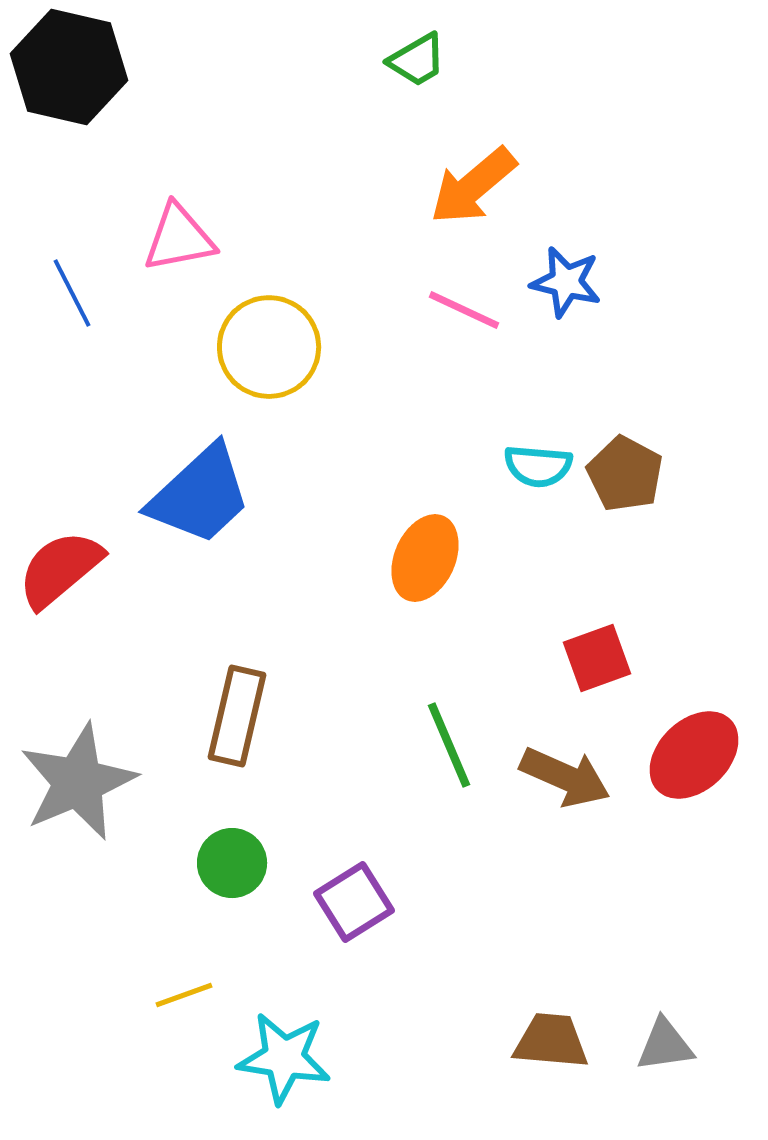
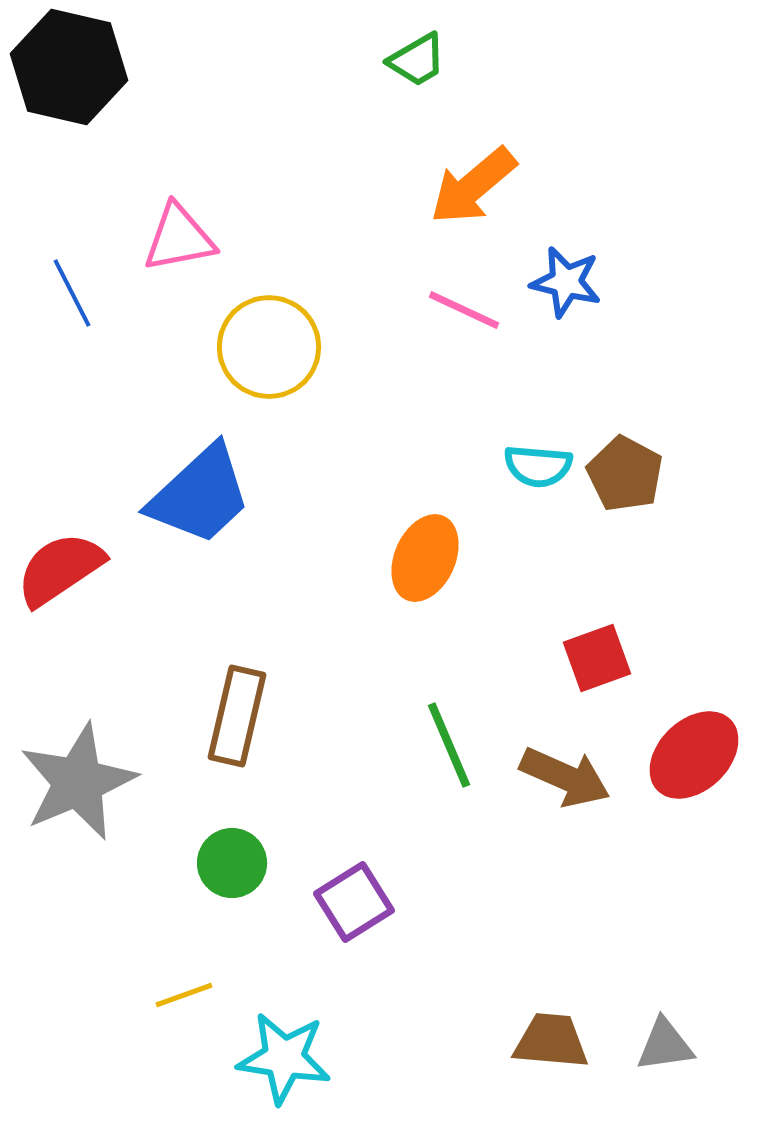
red semicircle: rotated 6 degrees clockwise
